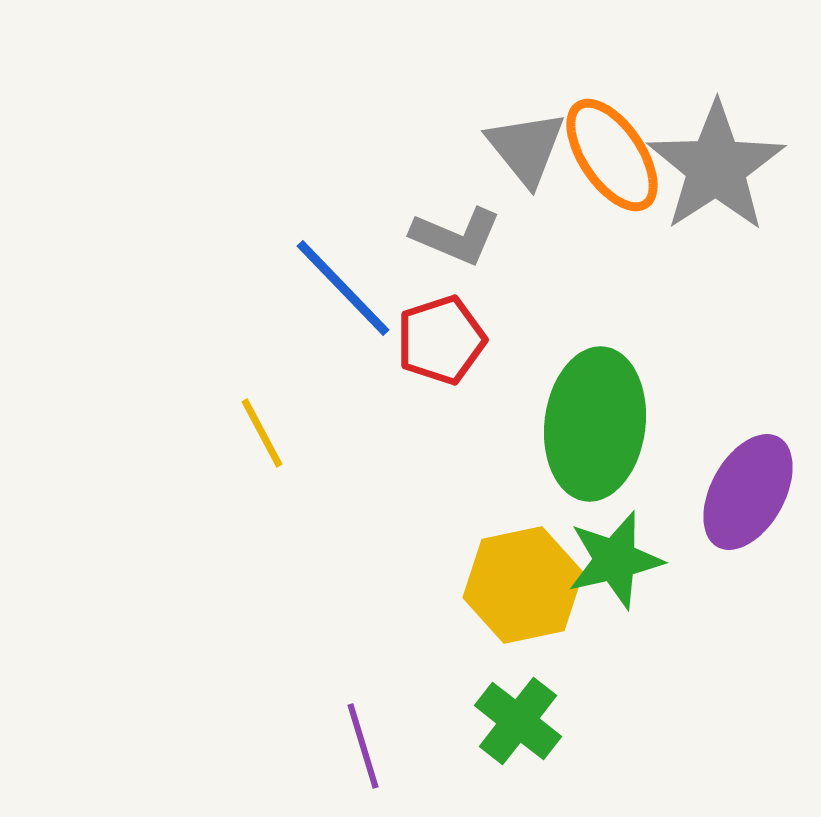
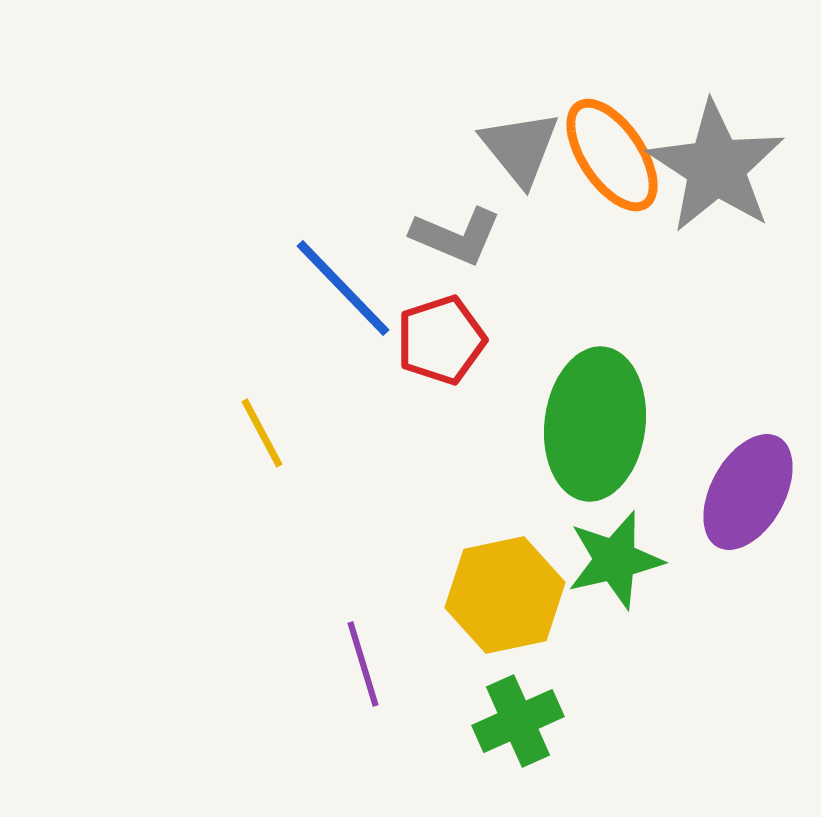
gray triangle: moved 6 px left
gray star: rotated 6 degrees counterclockwise
yellow hexagon: moved 18 px left, 10 px down
green cross: rotated 28 degrees clockwise
purple line: moved 82 px up
